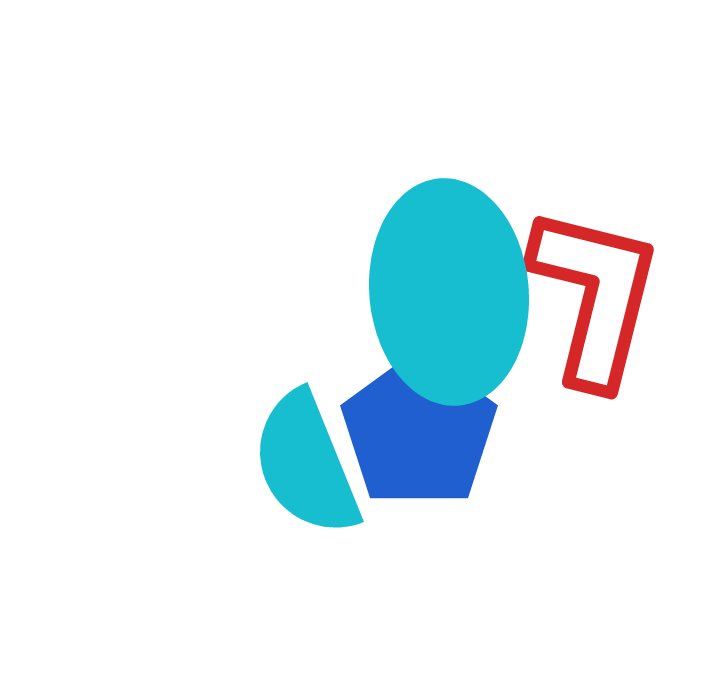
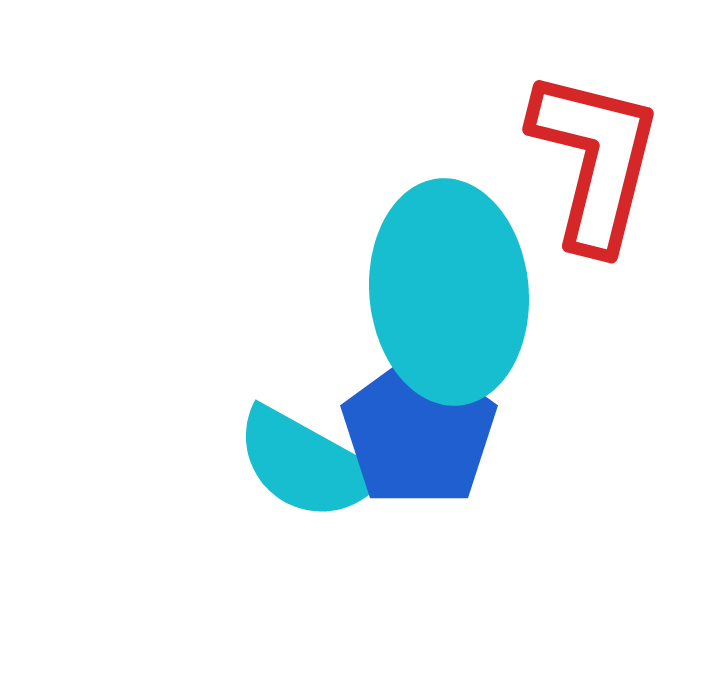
red L-shape: moved 136 px up
cyan semicircle: rotated 39 degrees counterclockwise
